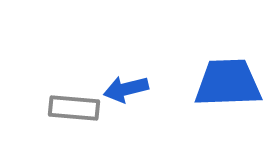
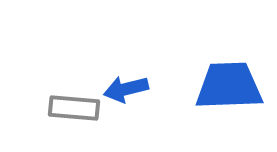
blue trapezoid: moved 1 px right, 3 px down
